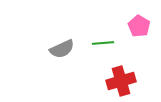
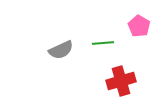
gray semicircle: moved 1 px left, 1 px down
